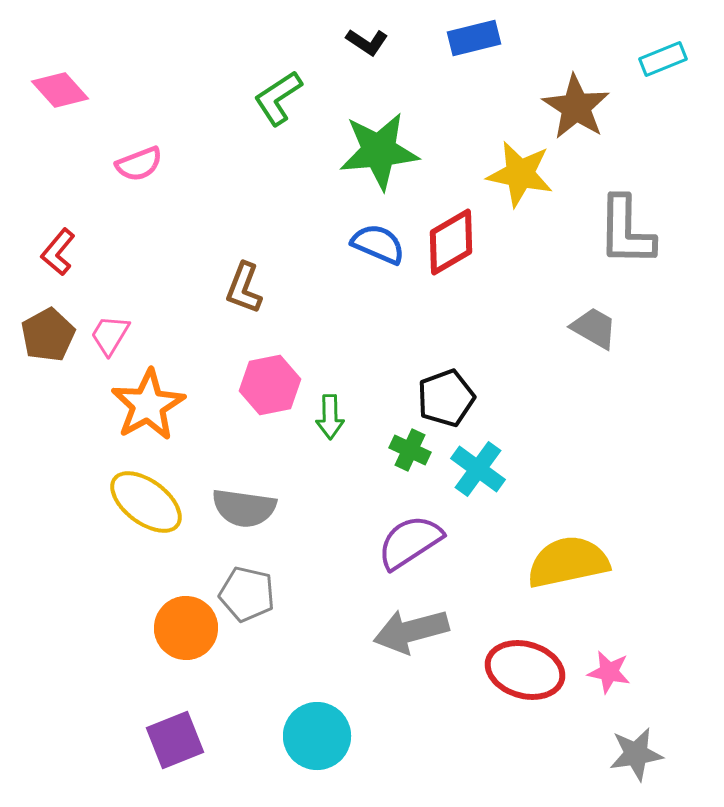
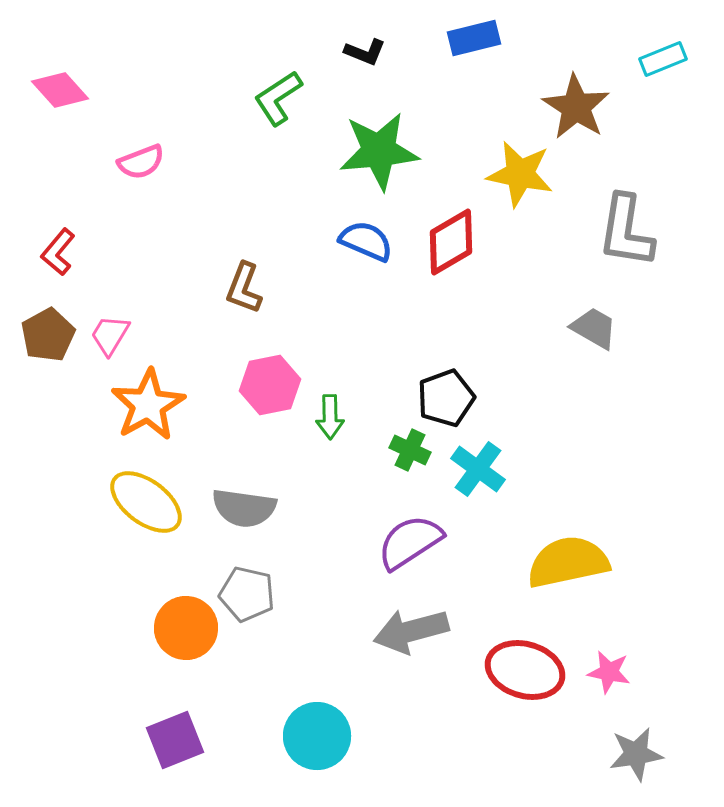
black L-shape: moved 2 px left, 10 px down; rotated 12 degrees counterclockwise
pink semicircle: moved 2 px right, 2 px up
gray L-shape: rotated 8 degrees clockwise
blue semicircle: moved 12 px left, 3 px up
